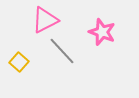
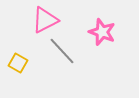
yellow square: moved 1 px left, 1 px down; rotated 12 degrees counterclockwise
